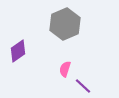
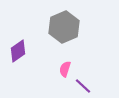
gray hexagon: moved 1 px left, 3 px down
